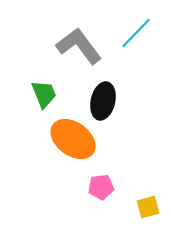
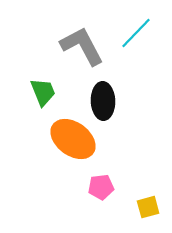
gray L-shape: moved 3 px right; rotated 9 degrees clockwise
green trapezoid: moved 1 px left, 2 px up
black ellipse: rotated 15 degrees counterclockwise
